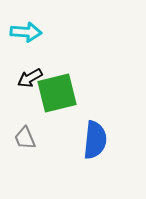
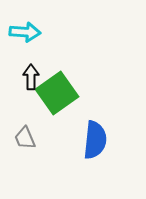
cyan arrow: moved 1 px left
black arrow: moved 1 px right, 1 px up; rotated 120 degrees clockwise
green square: rotated 21 degrees counterclockwise
